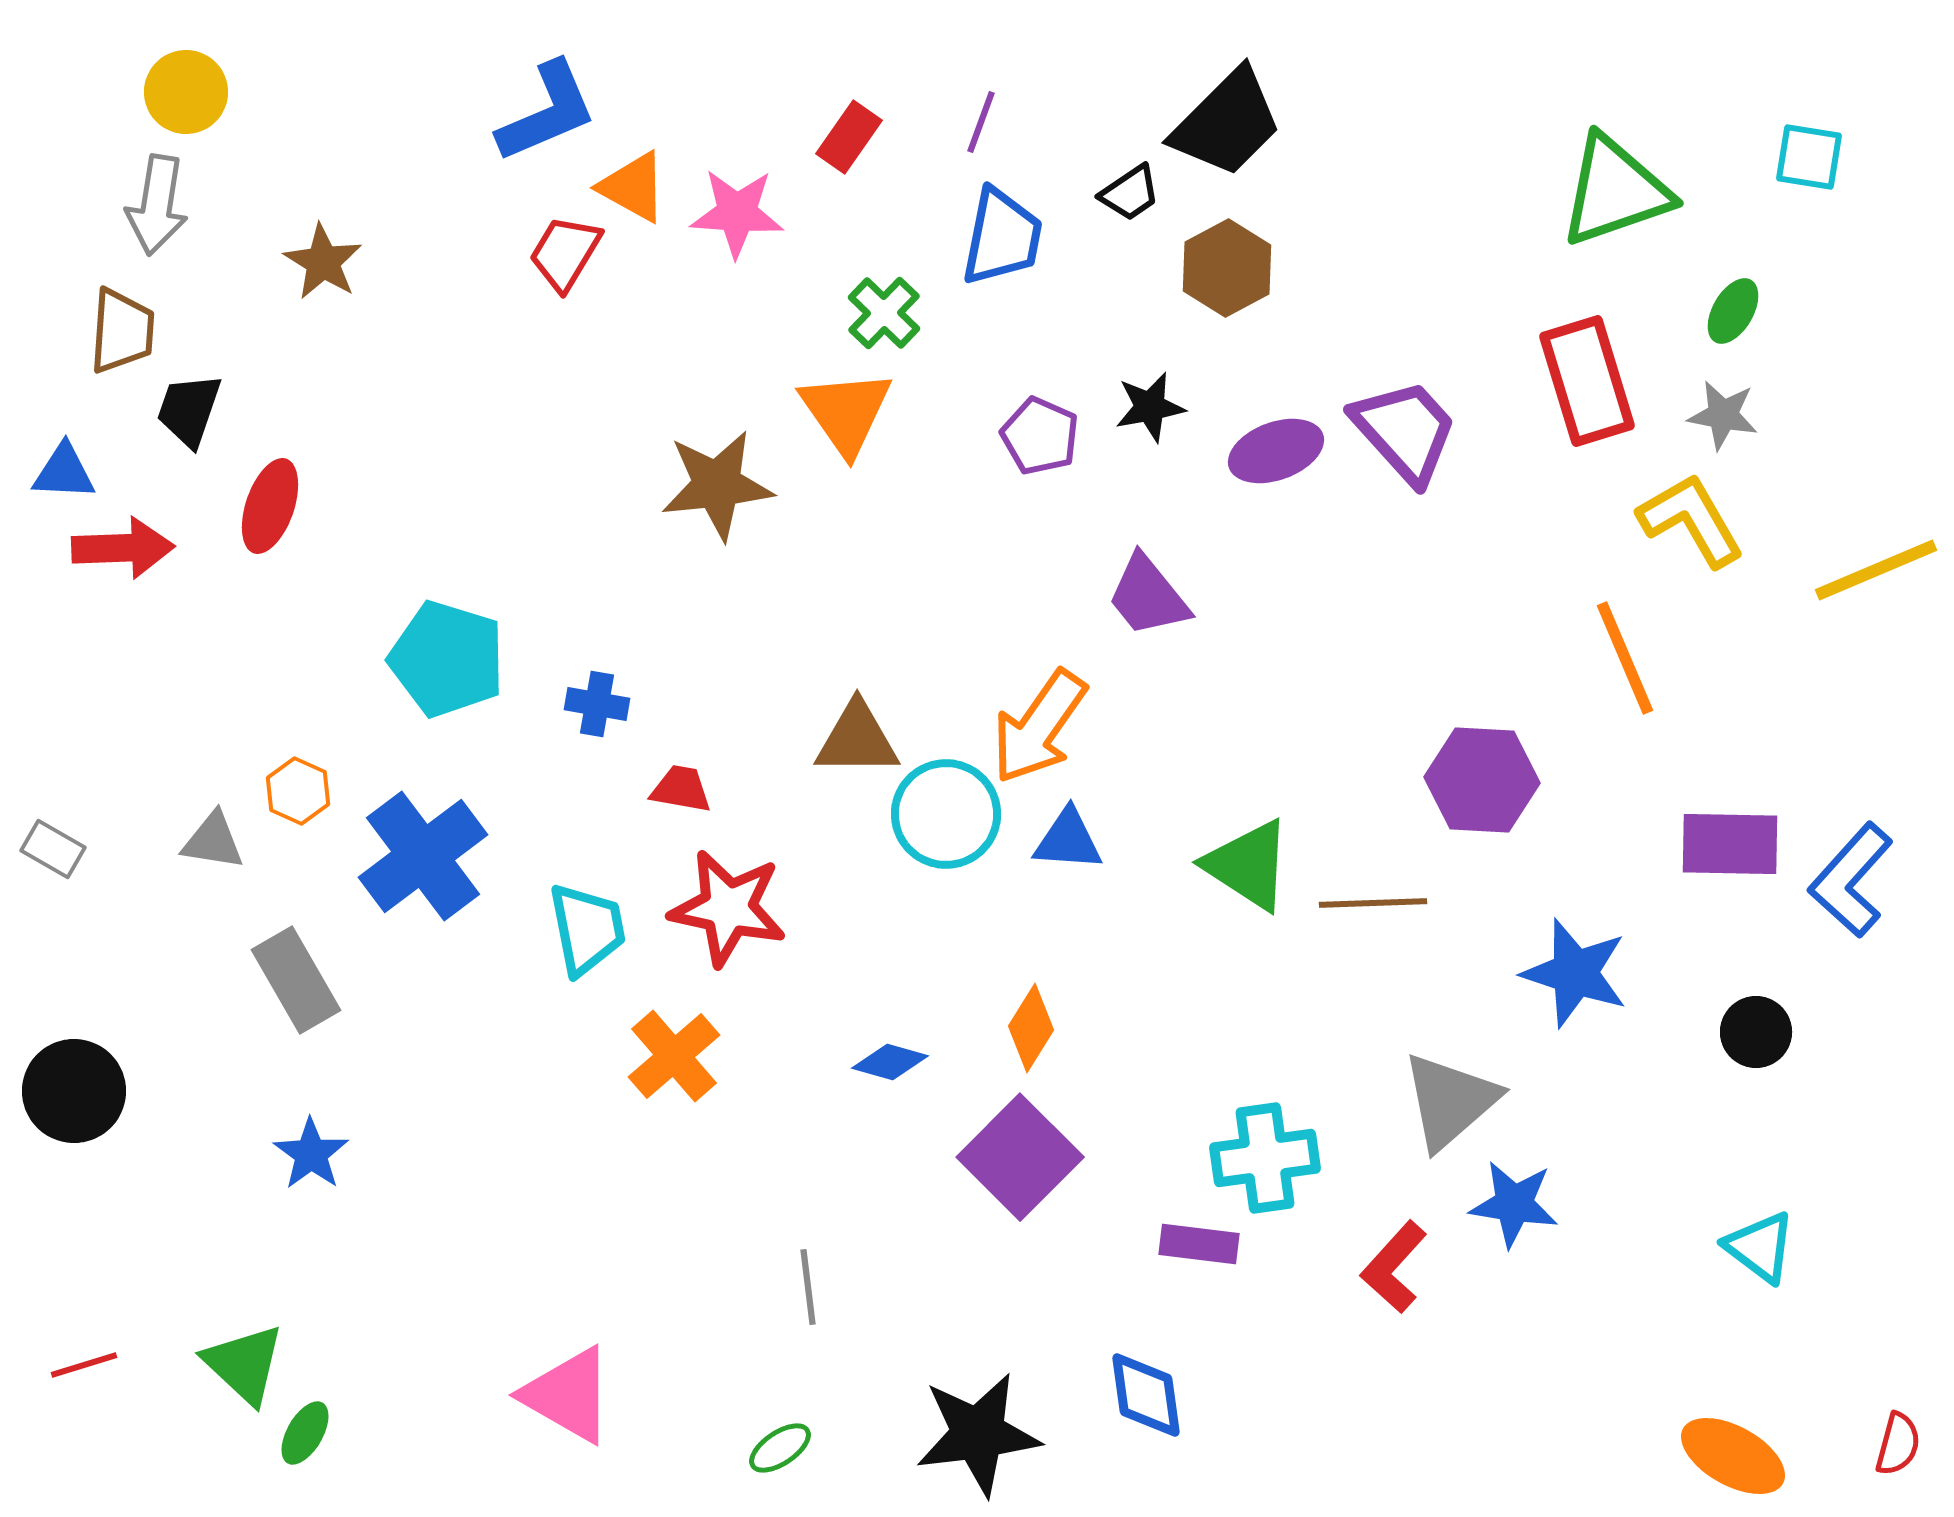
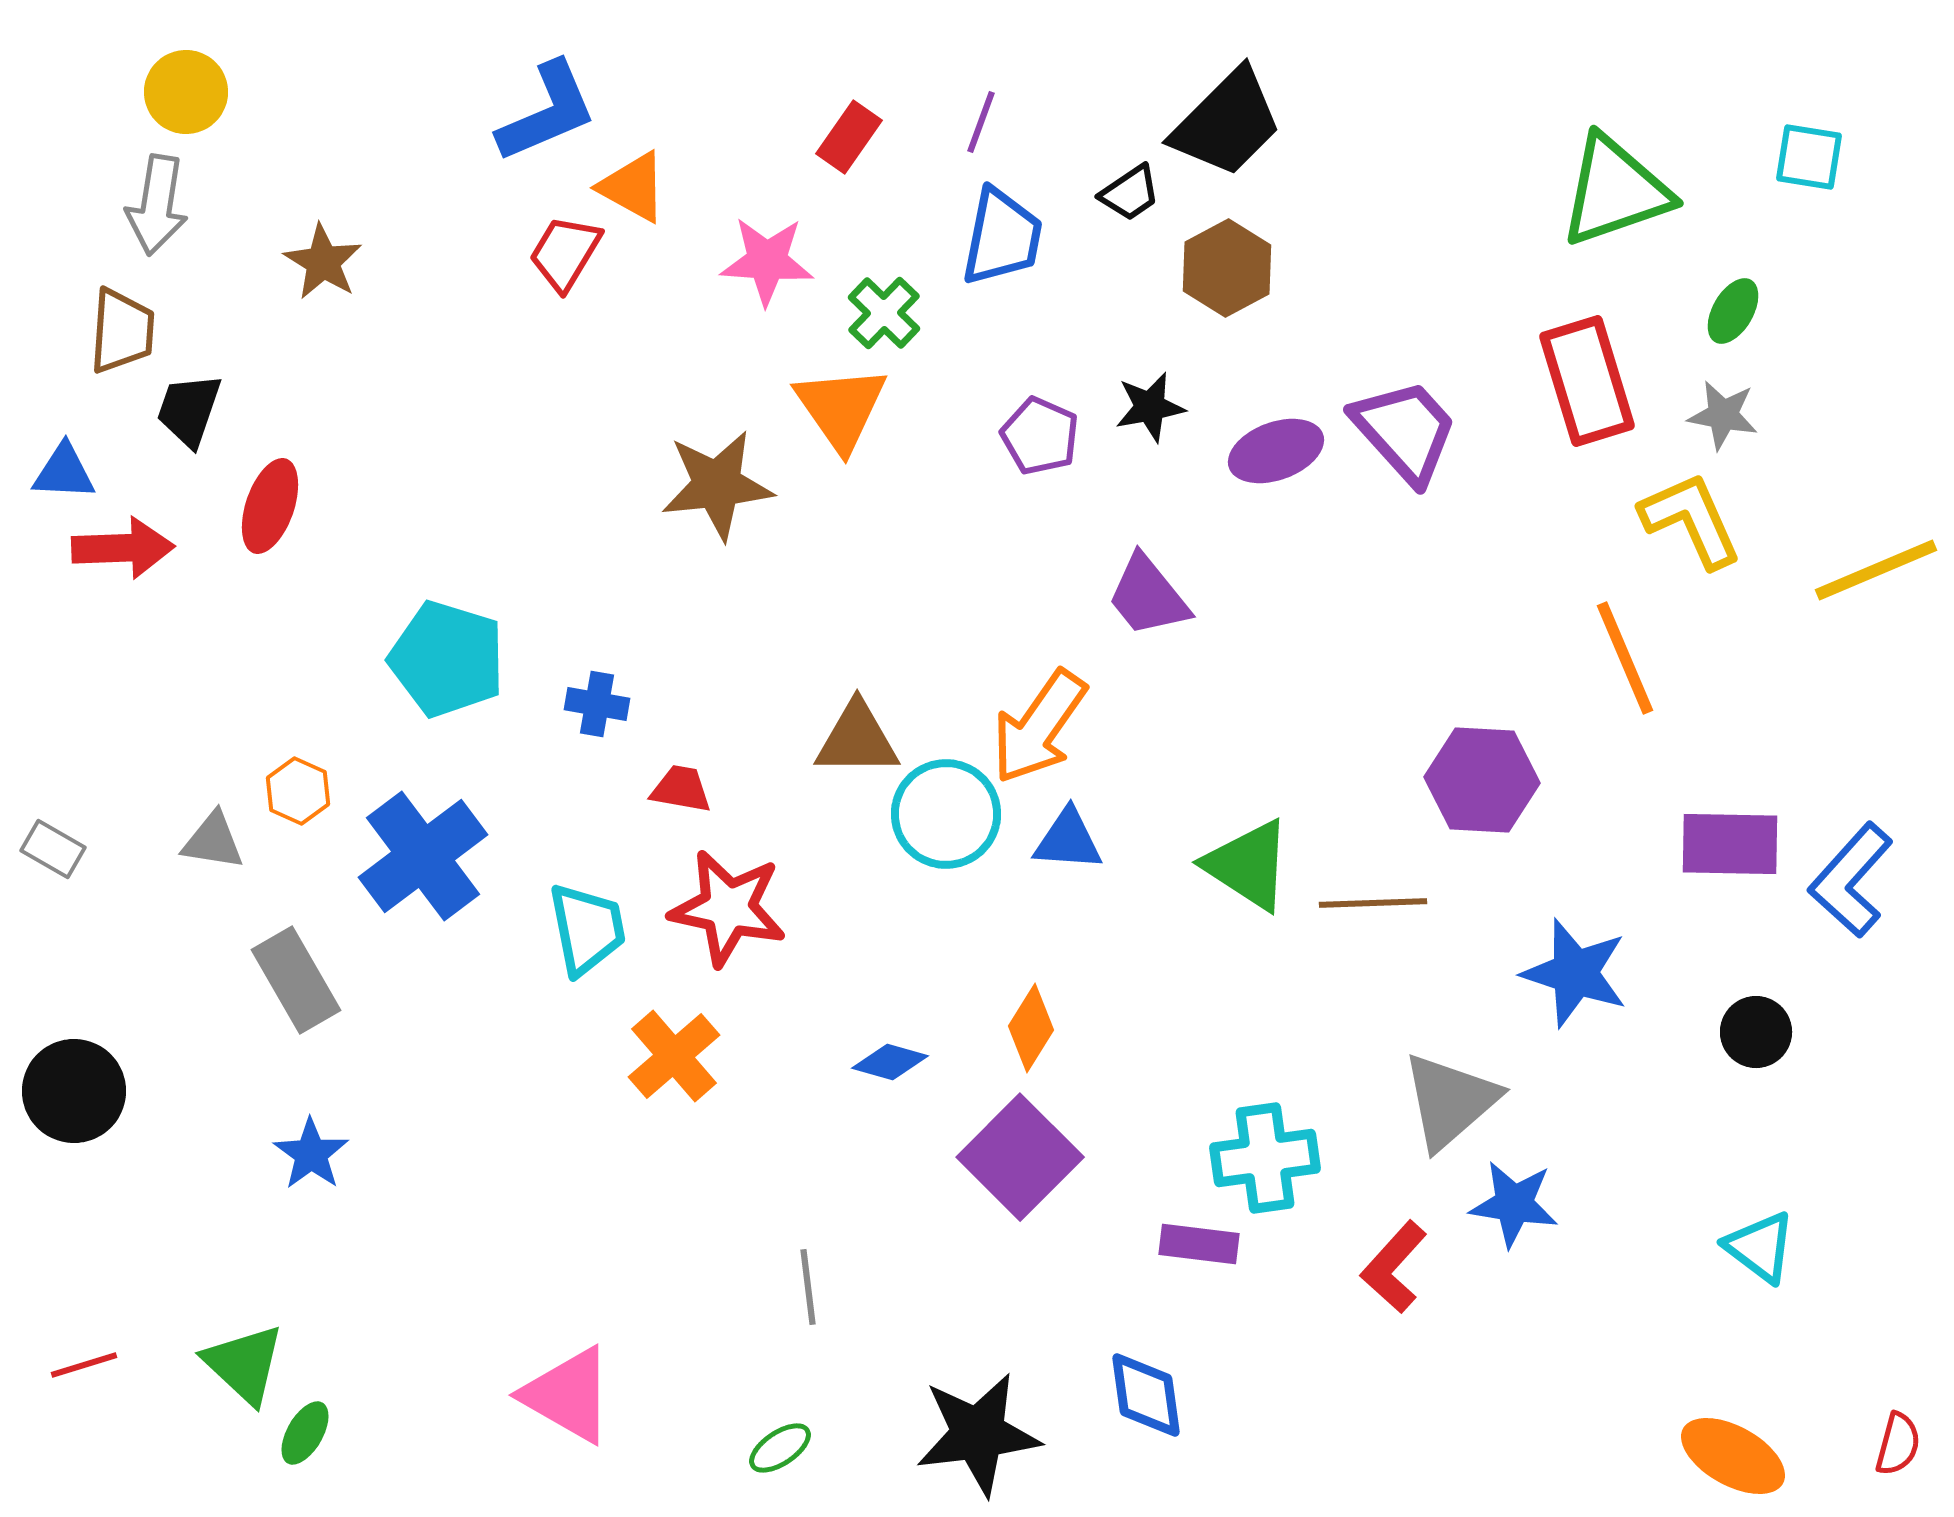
pink star at (737, 213): moved 30 px right, 48 px down
orange triangle at (846, 412): moved 5 px left, 4 px up
yellow L-shape at (1691, 520): rotated 6 degrees clockwise
